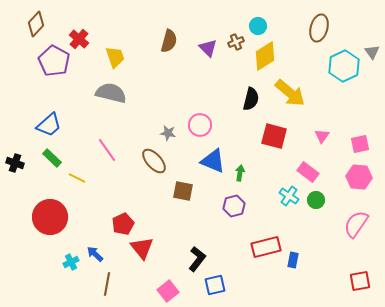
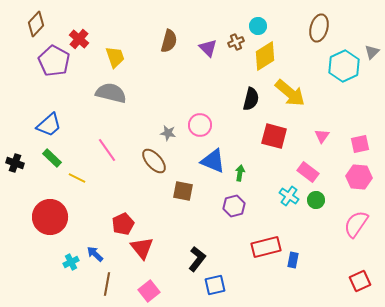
gray triangle at (372, 52): rotated 21 degrees clockwise
red square at (360, 281): rotated 15 degrees counterclockwise
pink square at (168, 291): moved 19 px left
